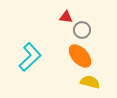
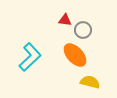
red triangle: moved 1 px left, 3 px down
gray circle: moved 1 px right
orange ellipse: moved 5 px left, 1 px up
